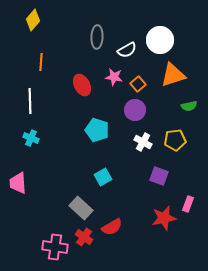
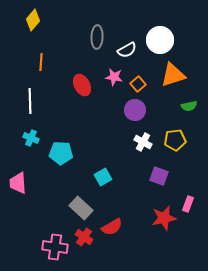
cyan pentagon: moved 36 px left, 23 px down; rotated 15 degrees counterclockwise
